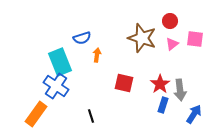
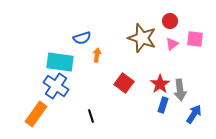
cyan rectangle: rotated 60 degrees counterclockwise
red square: rotated 24 degrees clockwise
